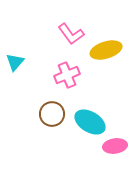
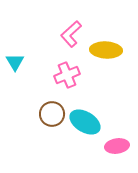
pink L-shape: rotated 84 degrees clockwise
yellow ellipse: rotated 20 degrees clockwise
cyan triangle: rotated 12 degrees counterclockwise
cyan ellipse: moved 5 px left
pink ellipse: moved 2 px right
